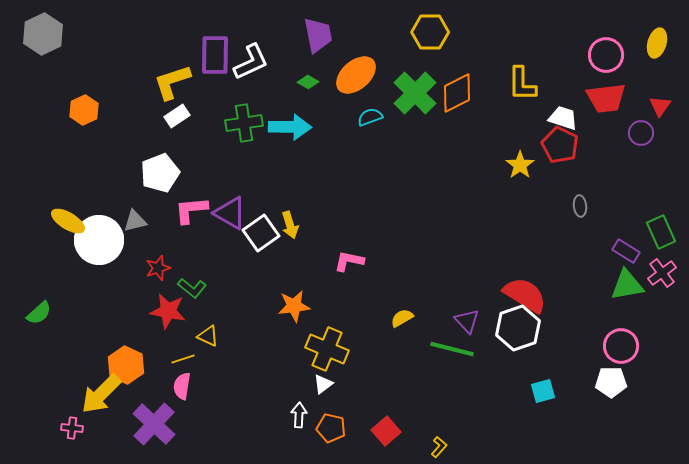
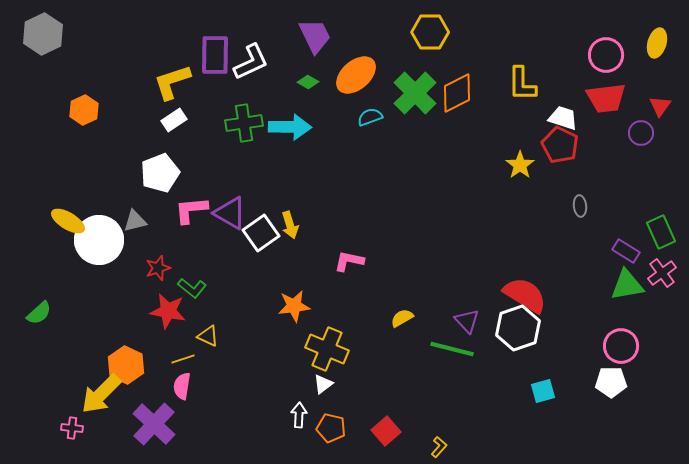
purple trapezoid at (318, 35): moved 3 px left, 1 px down; rotated 15 degrees counterclockwise
white rectangle at (177, 116): moved 3 px left, 4 px down
